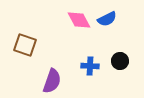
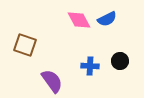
purple semicircle: rotated 55 degrees counterclockwise
